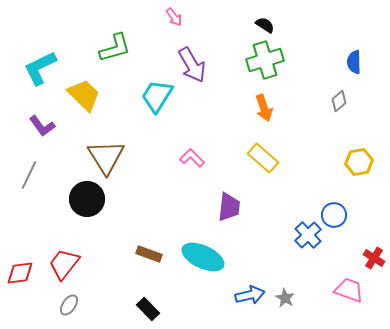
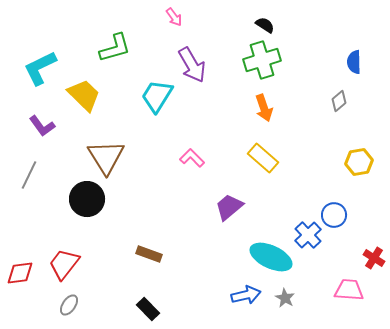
green cross: moved 3 px left
purple trapezoid: rotated 136 degrees counterclockwise
cyan ellipse: moved 68 px right
pink trapezoid: rotated 16 degrees counterclockwise
blue arrow: moved 4 px left
